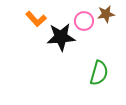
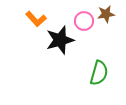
black star: moved 1 px left, 3 px down; rotated 12 degrees counterclockwise
